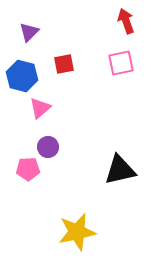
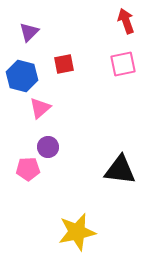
pink square: moved 2 px right, 1 px down
black triangle: rotated 20 degrees clockwise
